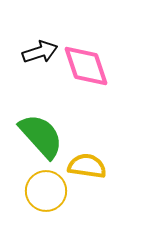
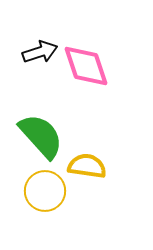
yellow circle: moved 1 px left
